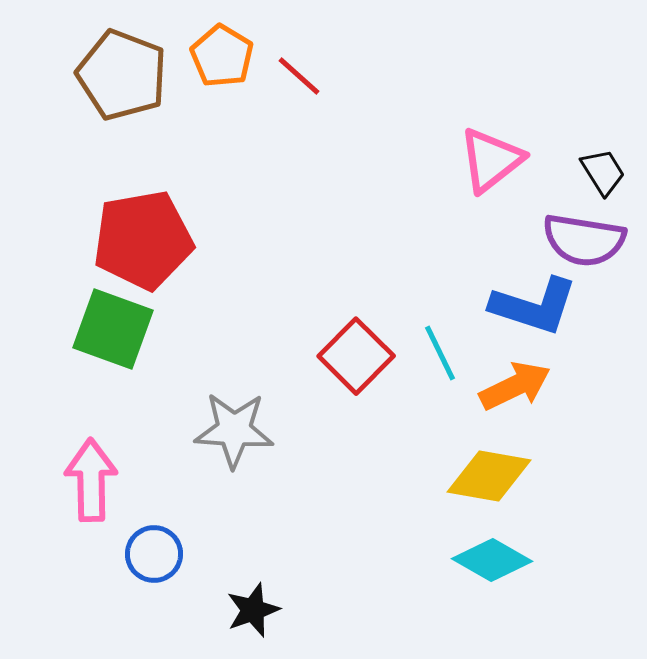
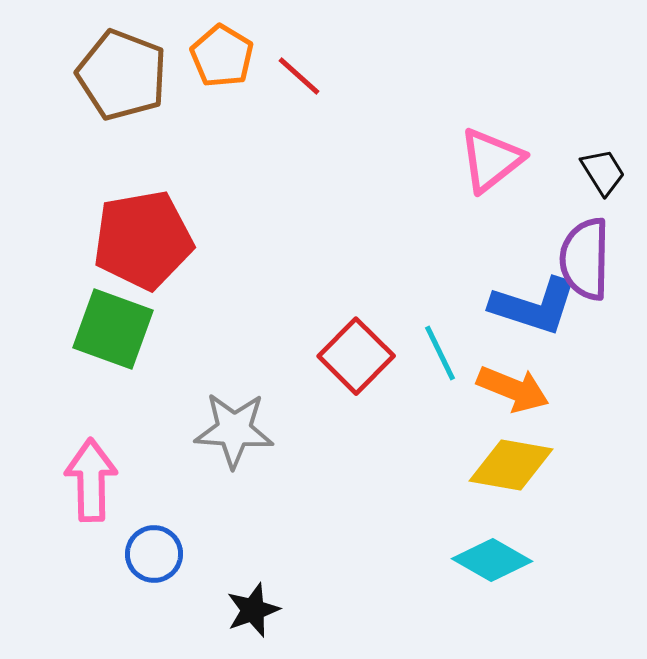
purple semicircle: moved 1 px right, 19 px down; rotated 82 degrees clockwise
orange arrow: moved 2 px left, 3 px down; rotated 48 degrees clockwise
yellow diamond: moved 22 px right, 11 px up
